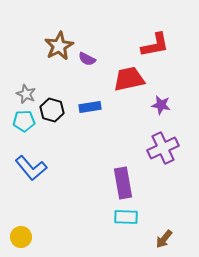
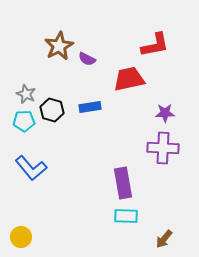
purple star: moved 4 px right, 8 px down; rotated 12 degrees counterclockwise
purple cross: rotated 28 degrees clockwise
cyan rectangle: moved 1 px up
